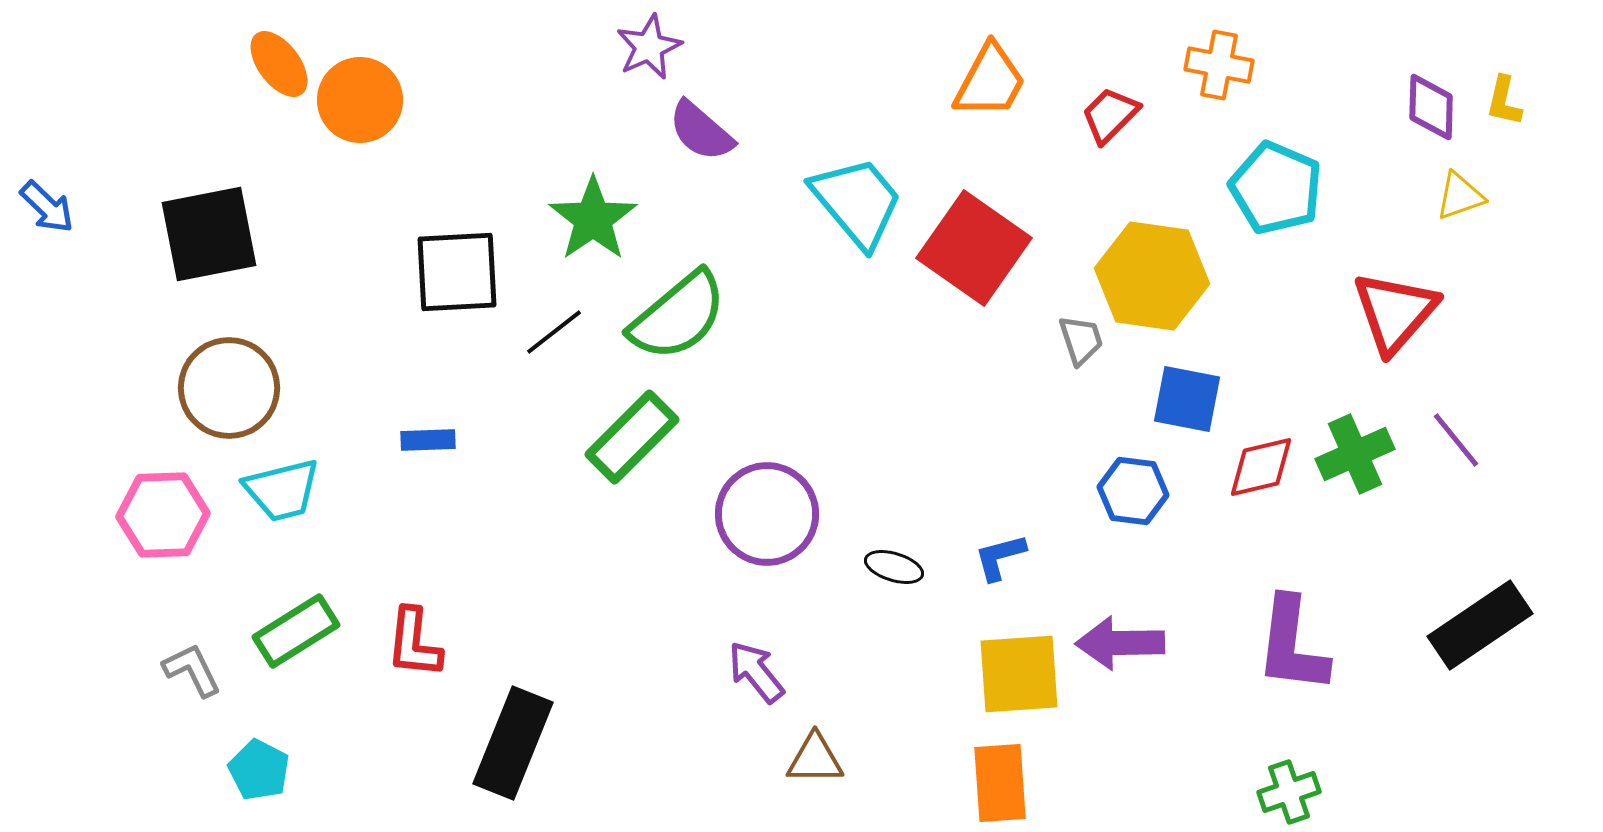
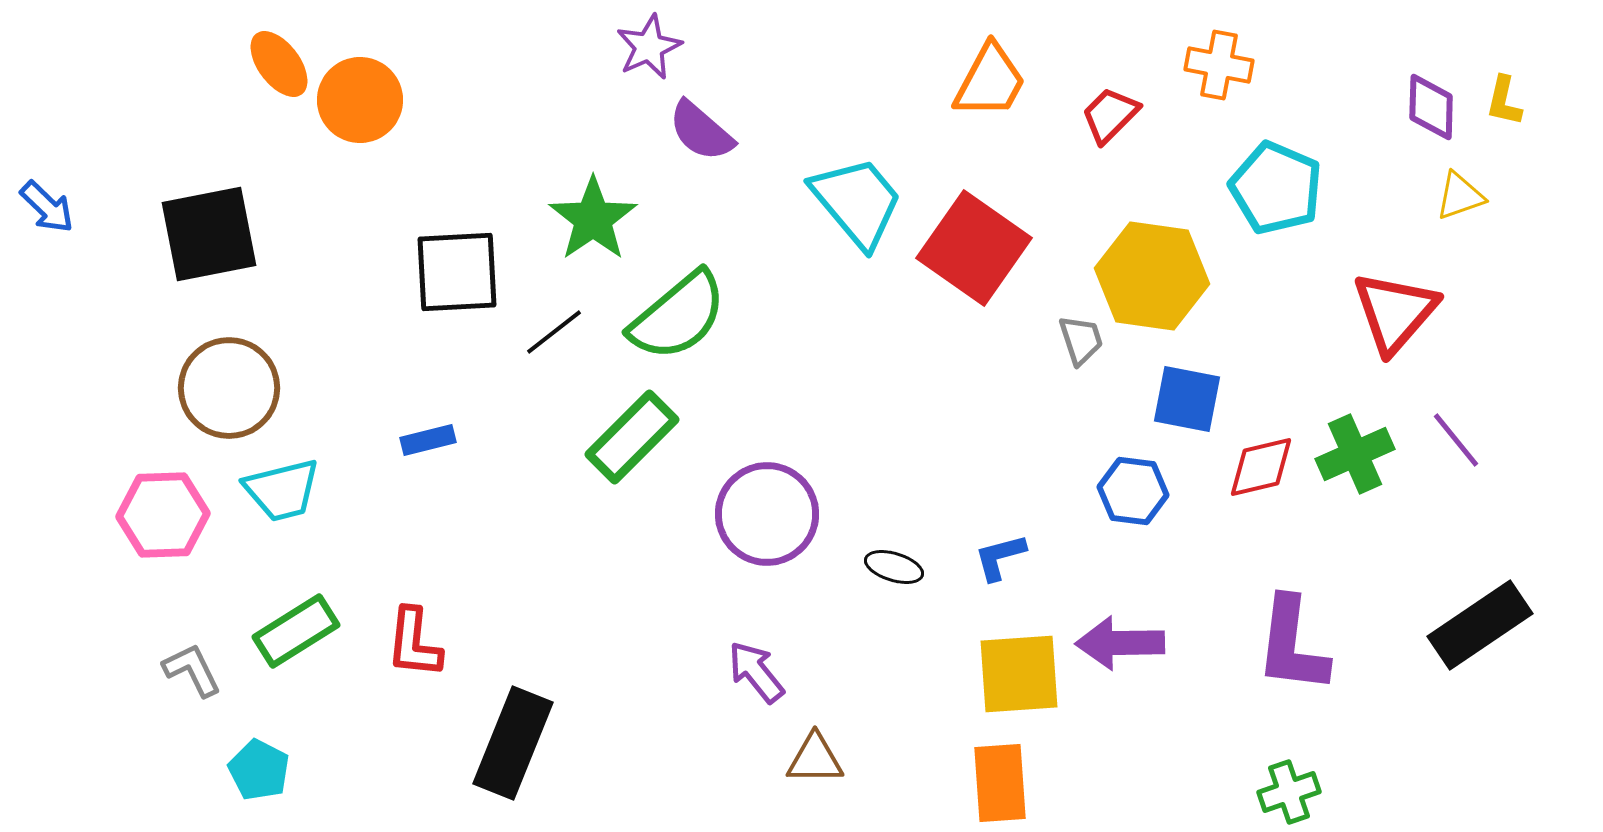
blue rectangle at (428, 440): rotated 12 degrees counterclockwise
